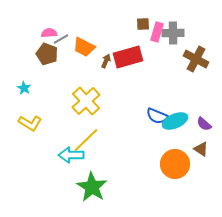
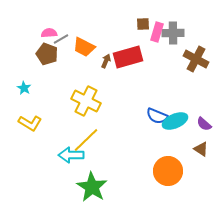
yellow cross: rotated 20 degrees counterclockwise
orange circle: moved 7 px left, 7 px down
